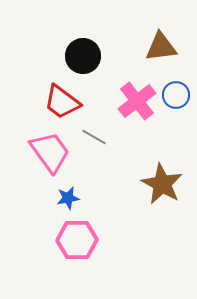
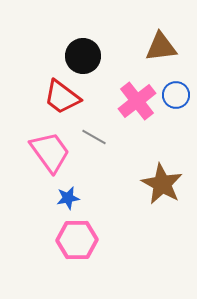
red trapezoid: moved 5 px up
